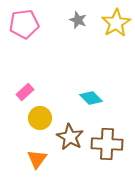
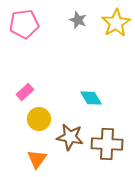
cyan diamond: rotated 15 degrees clockwise
yellow circle: moved 1 px left, 1 px down
brown star: rotated 20 degrees counterclockwise
